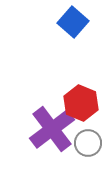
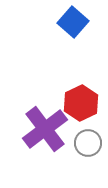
red hexagon: rotated 12 degrees clockwise
purple cross: moved 7 px left
